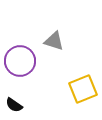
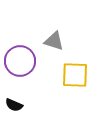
yellow square: moved 8 px left, 14 px up; rotated 24 degrees clockwise
black semicircle: rotated 12 degrees counterclockwise
